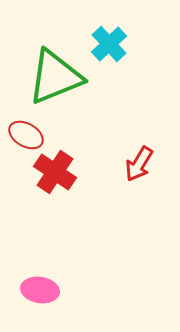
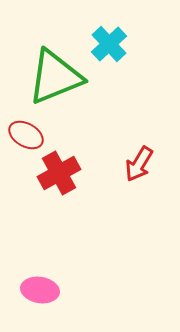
red cross: moved 4 px right, 1 px down; rotated 27 degrees clockwise
